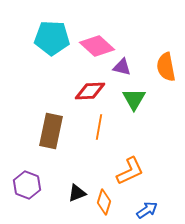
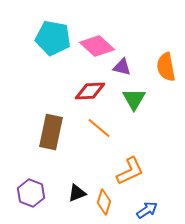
cyan pentagon: moved 1 px right; rotated 8 degrees clockwise
orange line: moved 1 px down; rotated 60 degrees counterclockwise
brown rectangle: moved 1 px down
purple hexagon: moved 4 px right, 8 px down
